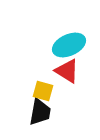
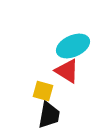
cyan ellipse: moved 4 px right, 1 px down
black trapezoid: moved 9 px right, 3 px down
